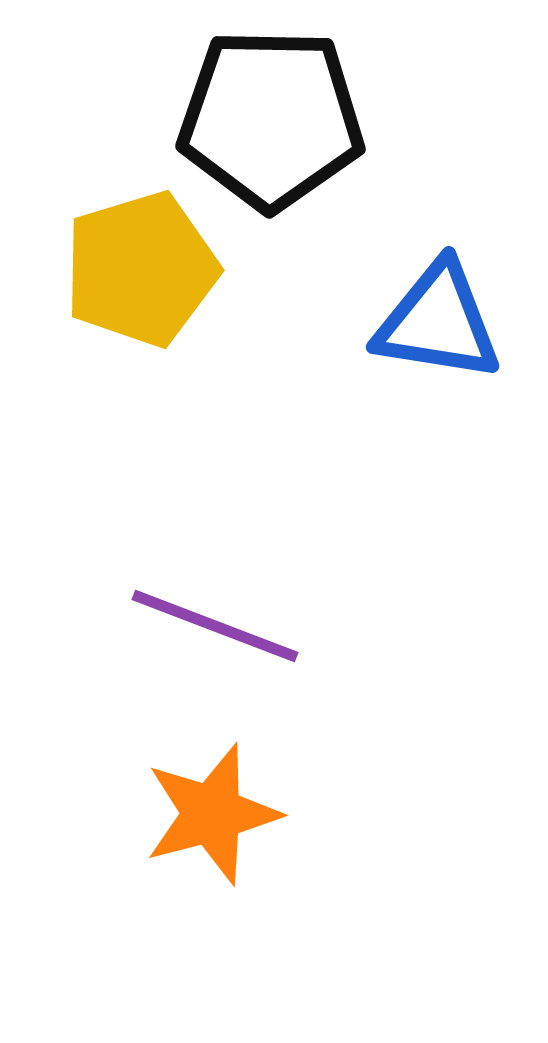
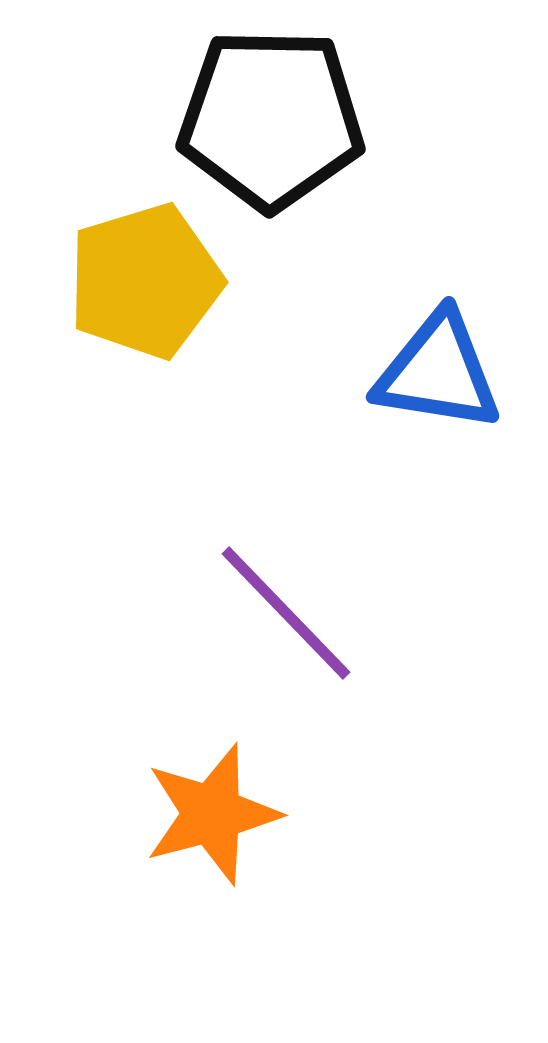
yellow pentagon: moved 4 px right, 12 px down
blue triangle: moved 50 px down
purple line: moved 71 px right, 13 px up; rotated 25 degrees clockwise
